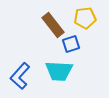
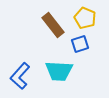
yellow pentagon: rotated 30 degrees clockwise
blue square: moved 9 px right
